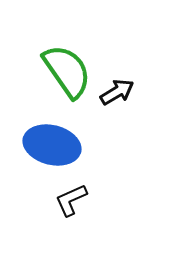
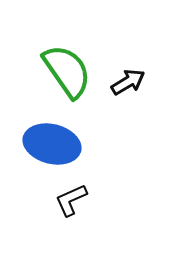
black arrow: moved 11 px right, 10 px up
blue ellipse: moved 1 px up
